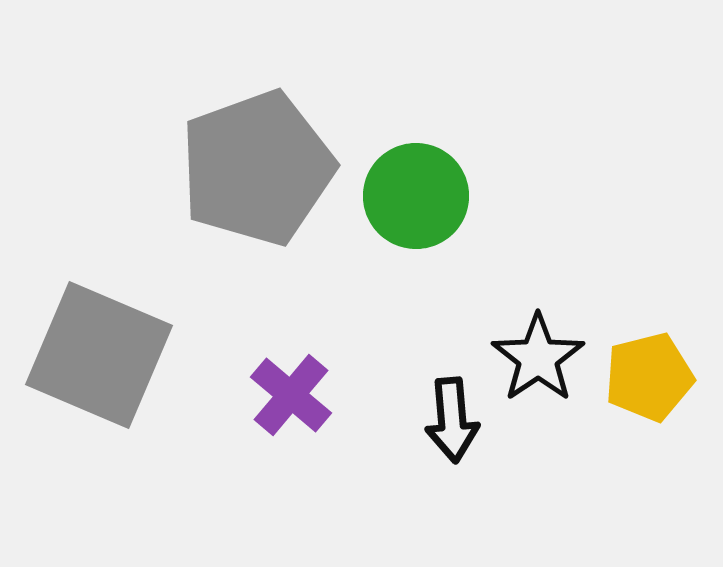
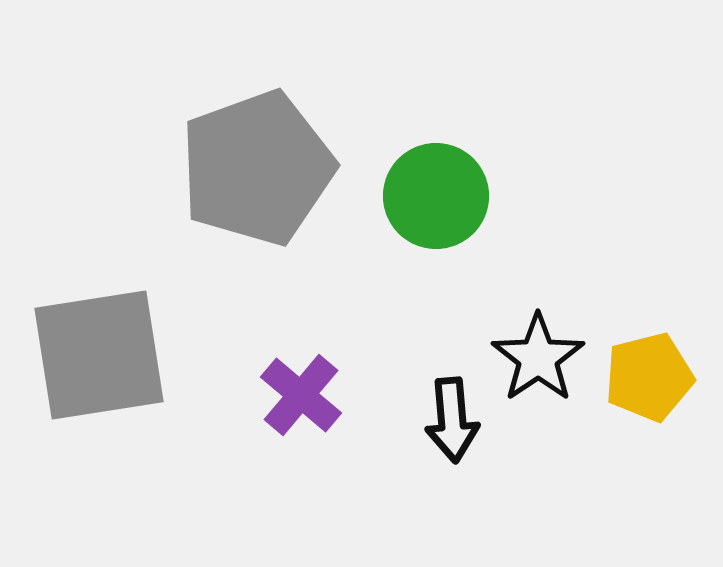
green circle: moved 20 px right
gray square: rotated 32 degrees counterclockwise
purple cross: moved 10 px right
